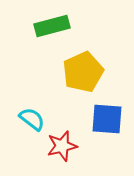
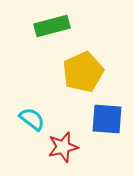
red star: moved 1 px right, 1 px down
